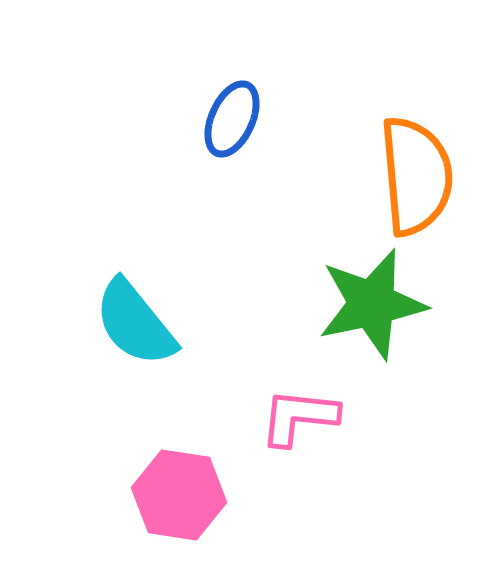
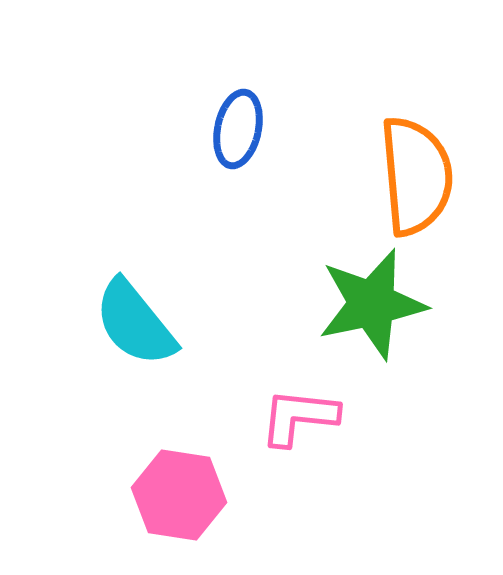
blue ellipse: moved 6 px right, 10 px down; rotated 12 degrees counterclockwise
